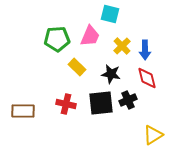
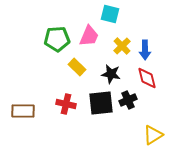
pink trapezoid: moved 1 px left
